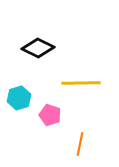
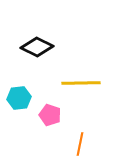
black diamond: moved 1 px left, 1 px up
cyan hexagon: rotated 10 degrees clockwise
